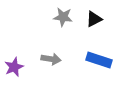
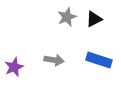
gray star: moved 4 px right; rotated 30 degrees counterclockwise
gray arrow: moved 3 px right, 1 px down
